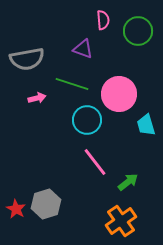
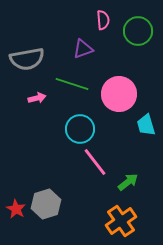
purple triangle: rotated 40 degrees counterclockwise
cyan circle: moved 7 px left, 9 px down
